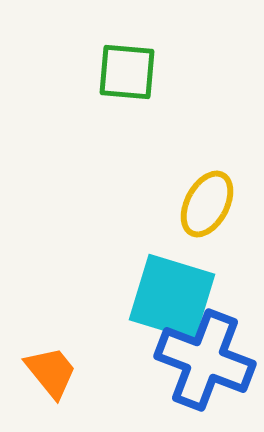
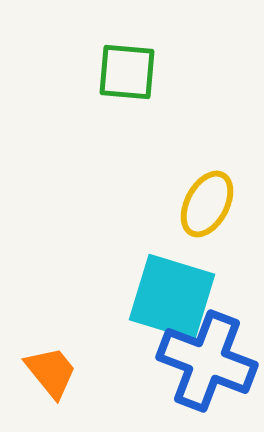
blue cross: moved 2 px right, 1 px down
